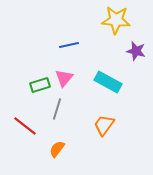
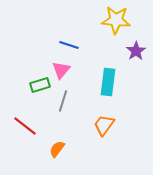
blue line: rotated 30 degrees clockwise
purple star: rotated 24 degrees clockwise
pink triangle: moved 3 px left, 8 px up
cyan rectangle: rotated 68 degrees clockwise
gray line: moved 6 px right, 8 px up
